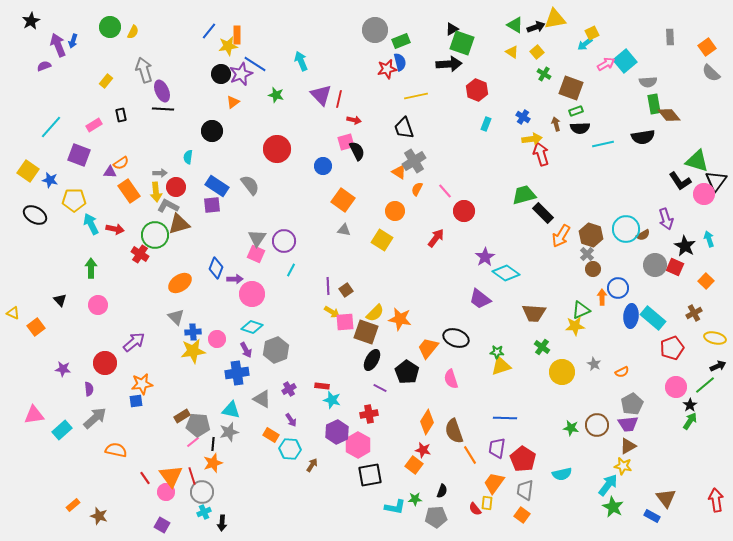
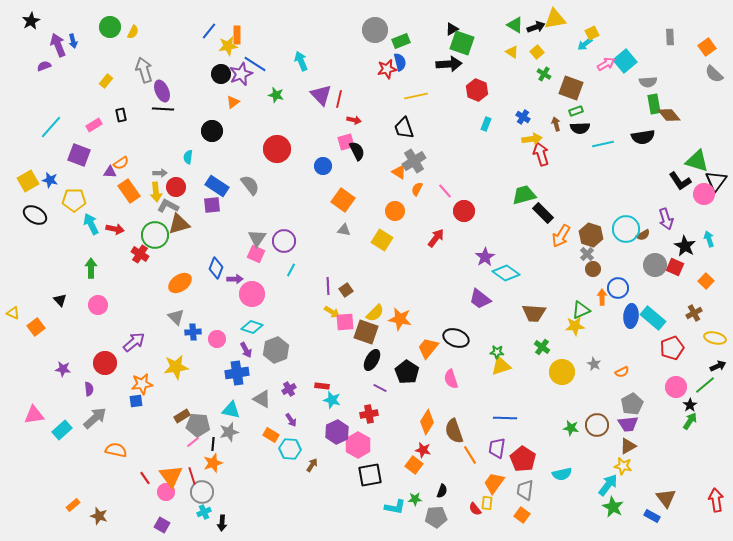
blue arrow at (73, 41): rotated 32 degrees counterclockwise
gray semicircle at (711, 73): moved 3 px right, 1 px down
yellow square at (28, 171): moved 10 px down; rotated 25 degrees clockwise
yellow star at (193, 351): moved 17 px left, 16 px down
